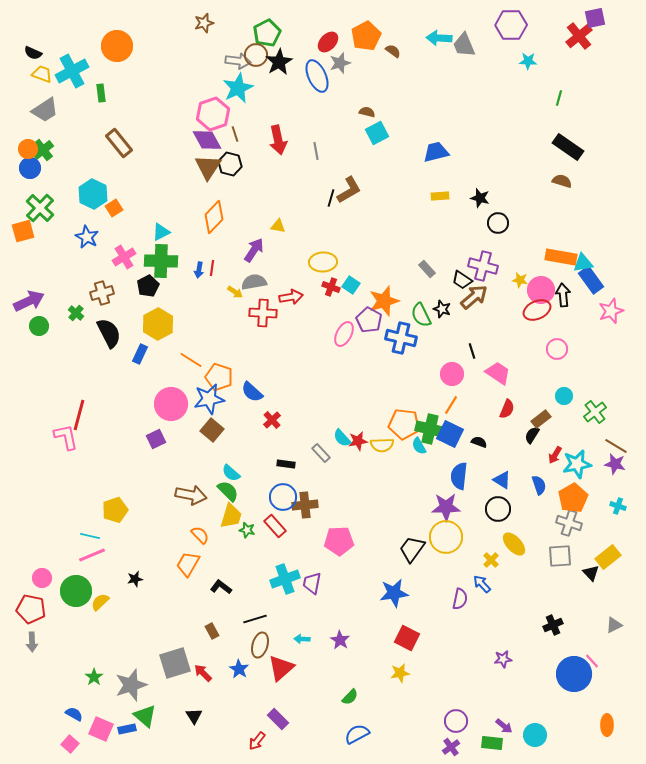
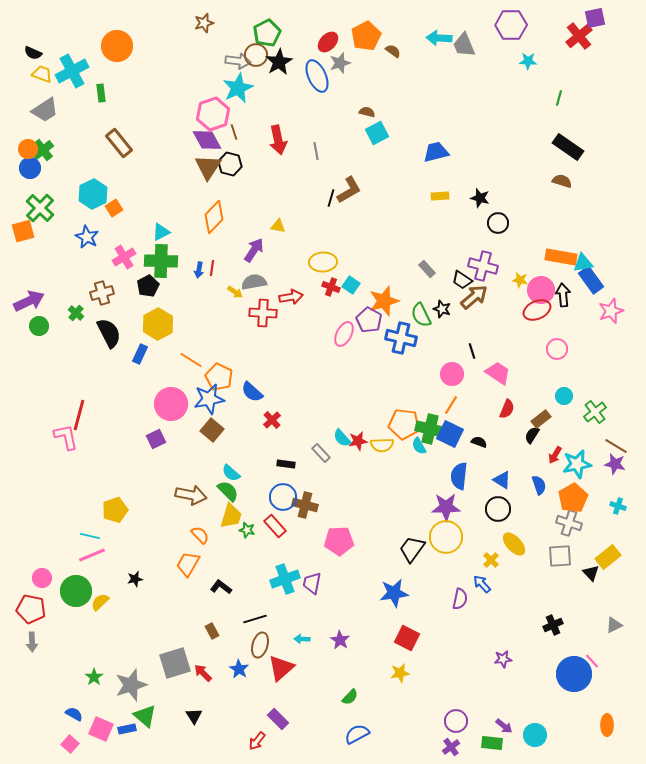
brown line at (235, 134): moved 1 px left, 2 px up
cyan hexagon at (93, 194): rotated 8 degrees clockwise
orange pentagon at (219, 377): rotated 8 degrees clockwise
brown cross at (305, 505): rotated 20 degrees clockwise
